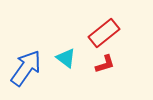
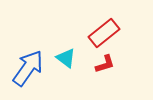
blue arrow: moved 2 px right
